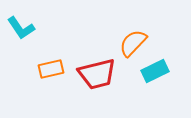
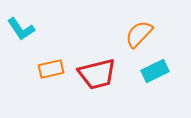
cyan L-shape: moved 1 px down
orange semicircle: moved 6 px right, 9 px up
